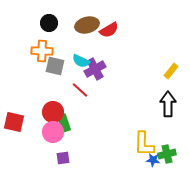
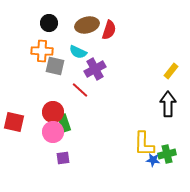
red semicircle: rotated 42 degrees counterclockwise
cyan semicircle: moved 3 px left, 9 px up
